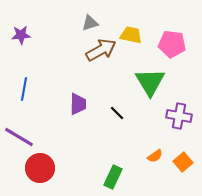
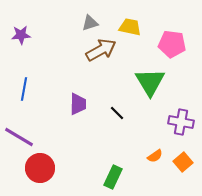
yellow trapezoid: moved 1 px left, 8 px up
purple cross: moved 2 px right, 6 px down
